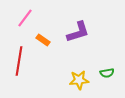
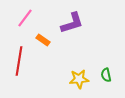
purple L-shape: moved 6 px left, 9 px up
green semicircle: moved 1 px left, 2 px down; rotated 88 degrees clockwise
yellow star: moved 1 px up
